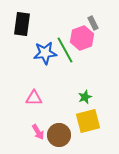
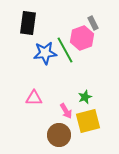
black rectangle: moved 6 px right, 1 px up
pink arrow: moved 28 px right, 21 px up
